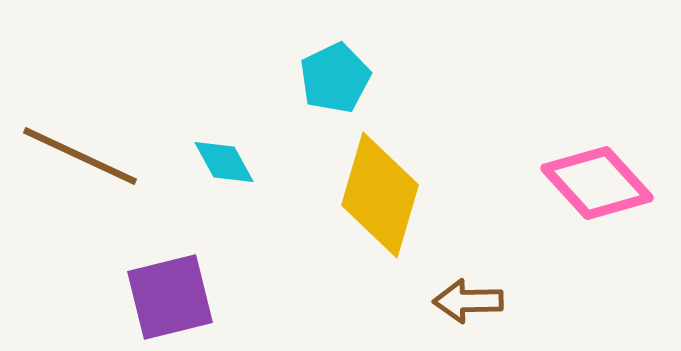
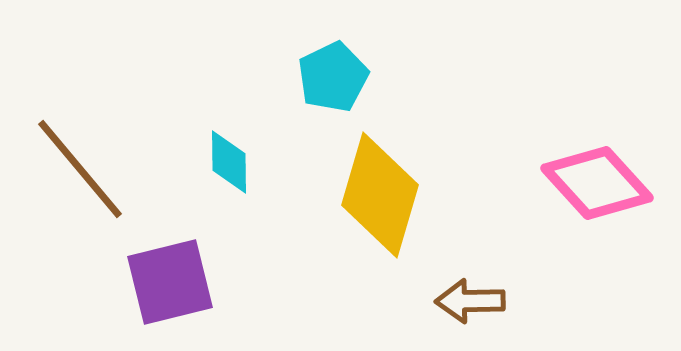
cyan pentagon: moved 2 px left, 1 px up
brown line: moved 13 px down; rotated 25 degrees clockwise
cyan diamond: moved 5 px right; rotated 28 degrees clockwise
purple square: moved 15 px up
brown arrow: moved 2 px right
